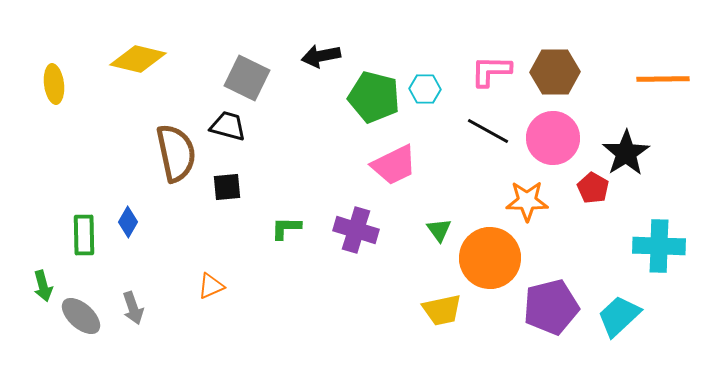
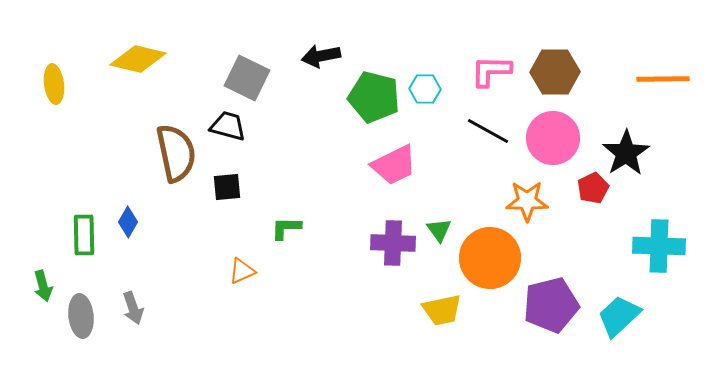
red pentagon: rotated 16 degrees clockwise
purple cross: moved 37 px right, 13 px down; rotated 15 degrees counterclockwise
orange triangle: moved 31 px right, 15 px up
purple pentagon: moved 2 px up
gray ellipse: rotated 42 degrees clockwise
